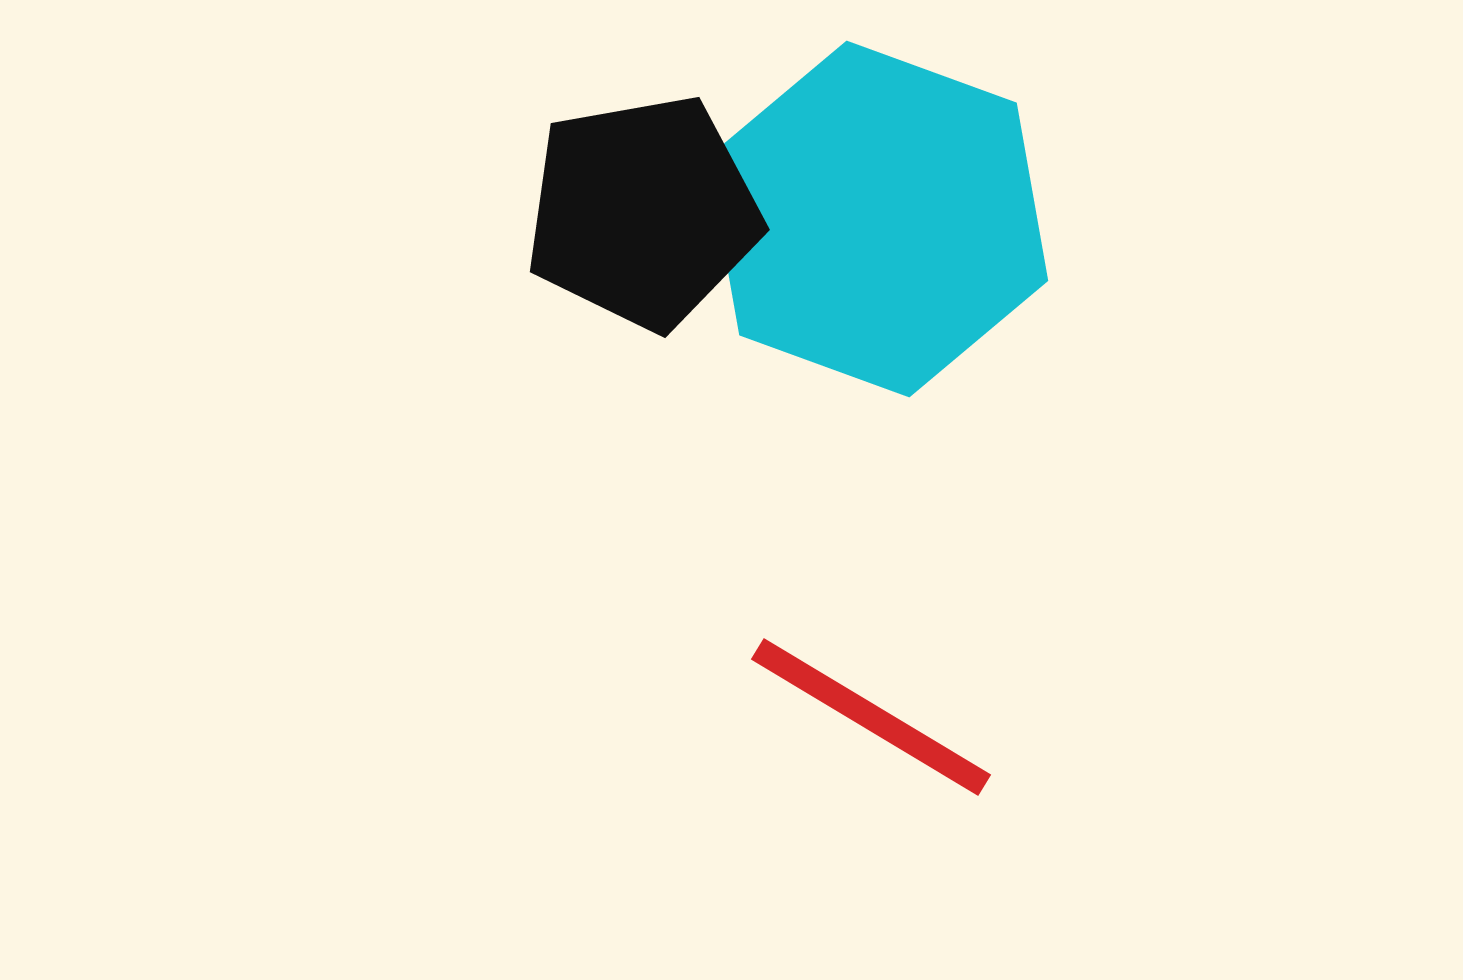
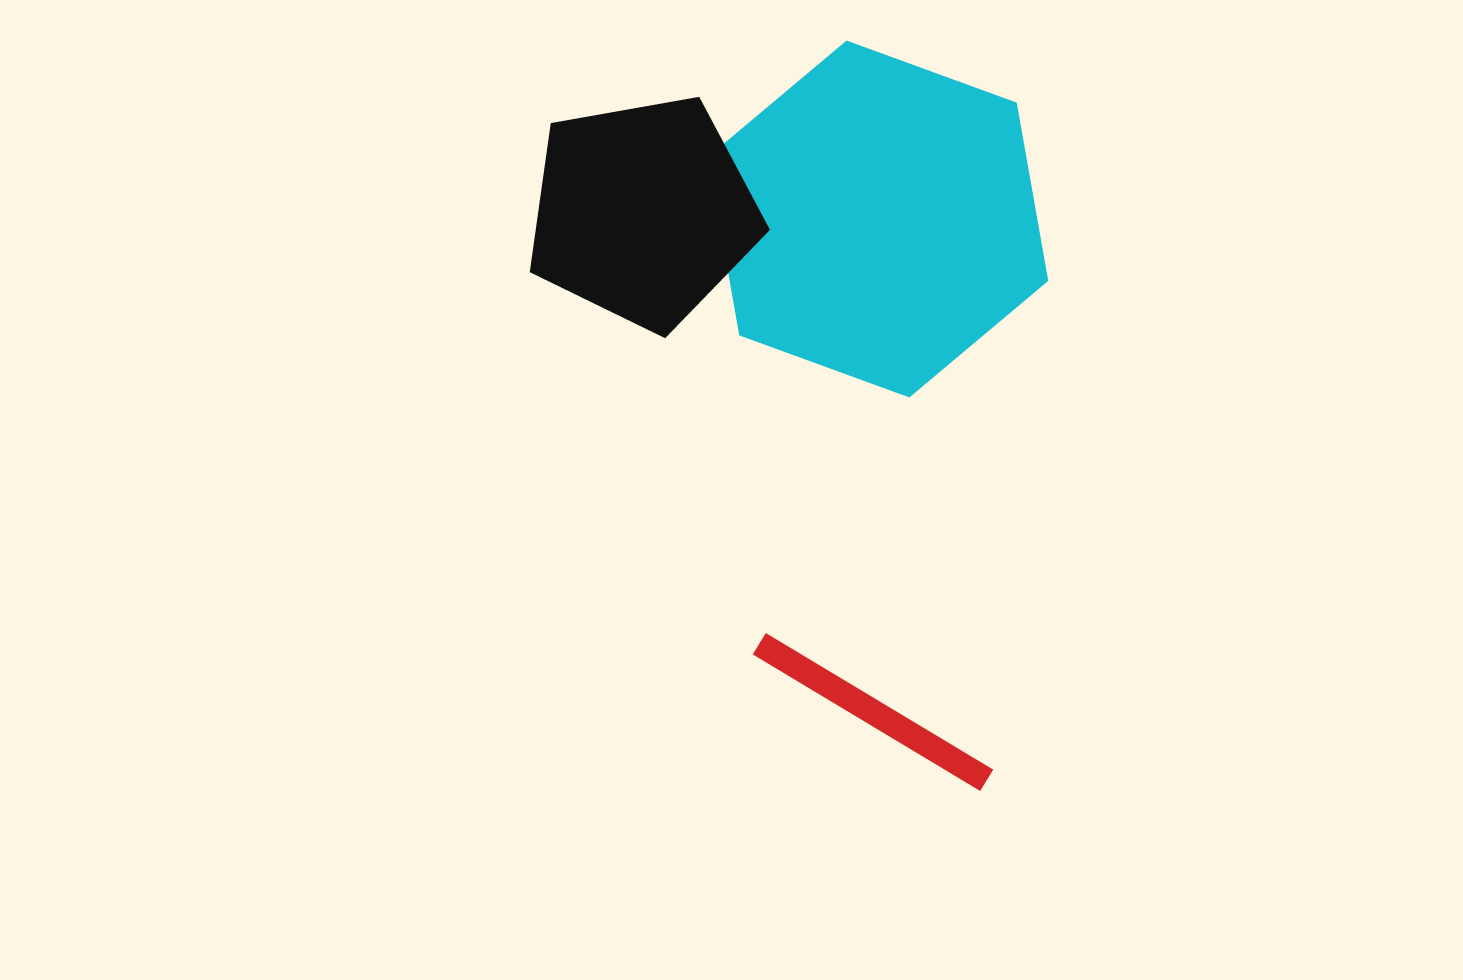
red line: moved 2 px right, 5 px up
